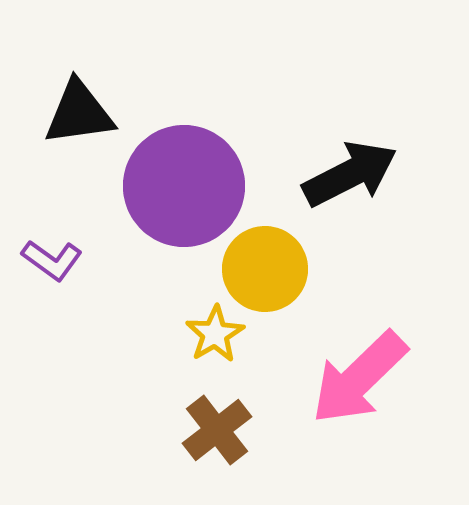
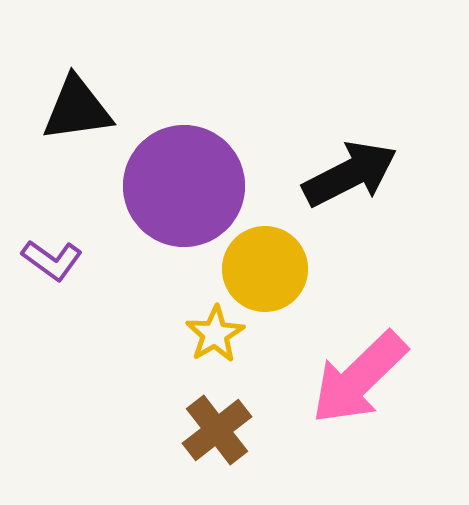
black triangle: moved 2 px left, 4 px up
